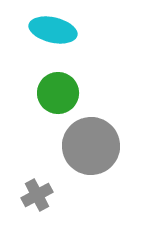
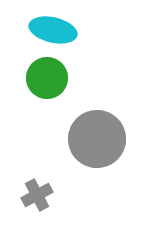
green circle: moved 11 px left, 15 px up
gray circle: moved 6 px right, 7 px up
